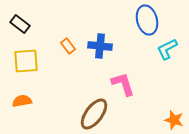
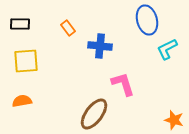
black rectangle: rotated 36 degrees counterclockwise
orange rectangle: moved 18 px up
